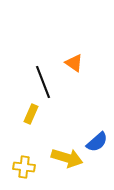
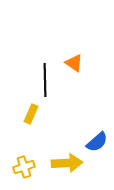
black line: moved 2 px right, 2 px up; rotated 20 degrees clockwise
yellow arrow: moved 5 px down; rotated 20 degrees counterclockwise
yellow cross: rotated 25 degrees counterclockwise
